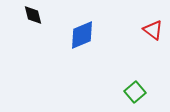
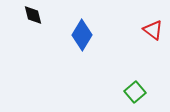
blue diamond: rotated 36 degrees counterclockwise
